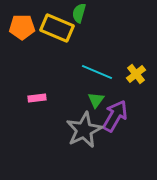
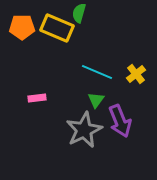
purple arrow: moved 5 px right, 5 px down; rotated 128 degrees clockwise
